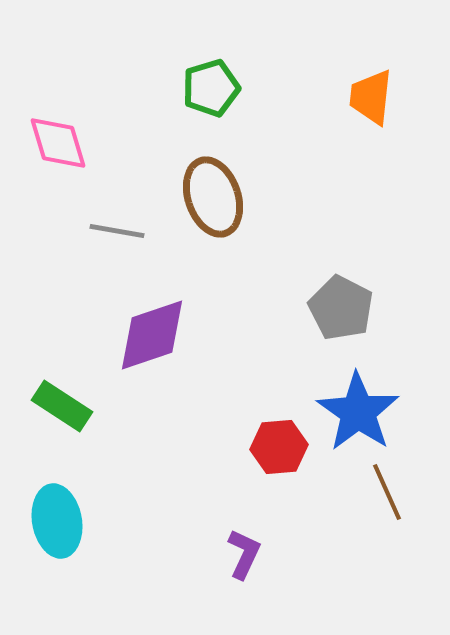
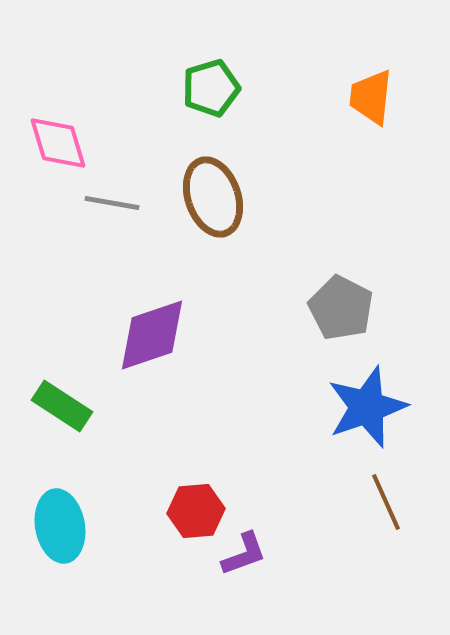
gray line: moved 5 px left, 28 px up
blue star: moved 9 px right, 5 px up; rotated 18 degrees clockwise
red hexagon: moved 83 px left, 64 px down
brown line: moved 1 px left, 10 px down
cyan ellipse: moved 3 px right, 5 px down
purple L-shape: rotated 45 degrees clockwise
